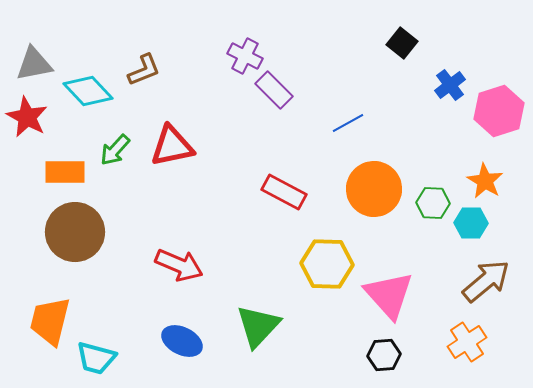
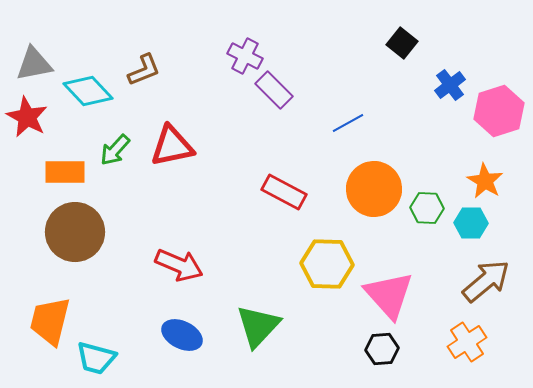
green hexagon: moved 6 px left, 5 px down
blue ellipse: moved 6 px up
black hexagon: moved 2 px left, 6 px up
